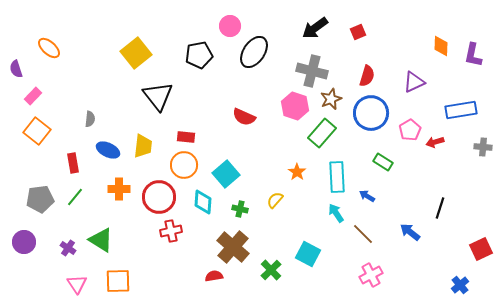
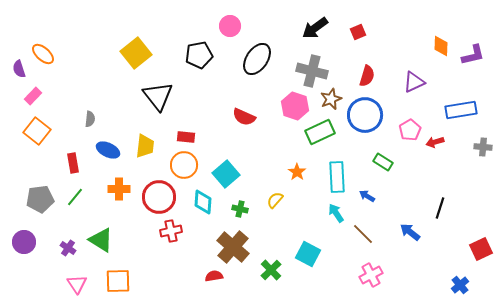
orange ellipse at (49, 48): moved 6 px left, 6 px down
black ellipse at (254, 52): moved 3 px right, 7 px down
purple L-shape at (473, 55): rotated 115 degrees counterclockwise
purple semicircle at (16, 69): moved 3 px right
blue circle at (371, 113): moved 6 px left, 2 px down
green rectangle at (322, 133): moved 2 px left, 1 px up; rotated 24 degrees clockwise
yellow trapezoid at (143, 146): moved 2 px right
